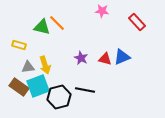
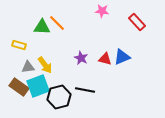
green triangle: rotated 12 degrees counterclockwise
yellow arrow: rotated 18 degrees counterclockwise
